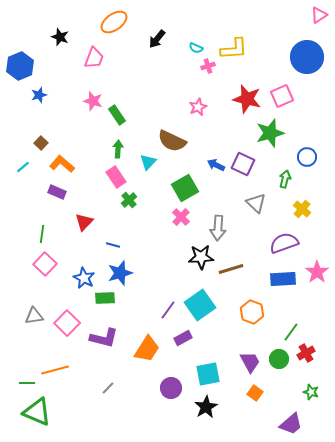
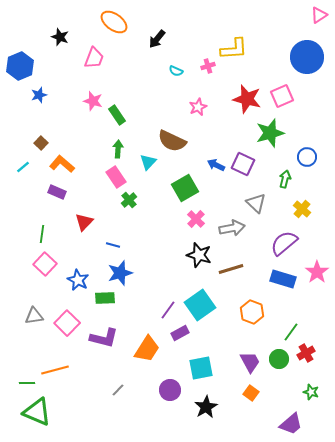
orange ellipse at (114, 22): rotated 72 degrees clockwise
cyan semicircle at (196, 48): moved 20 px left, 23 px down
pink cross at (181, 217): moved 15 px right, 2 px down
gray arrow at (218, 228): moved 14 px right; rotated 105 degrees counterclockwise
purple semicircle at (284, 243): rotated 20 degrees counterclockwise
black star at (201, 257): moved 2 px left, 2 px up; rotated 20 degrees clockwise
blue star at (84, 278): moved 6 px left, 2 px down
blue rectangle at (283, 279): rotated 20 degrees clockwise
purple rectangle at (183, 338): moved 3 px left, 5 px up
cyan square at (208, 374): moved 7 px left, 6 px up
gray line at (108, 388): moved 10 px right, 2 px down
purple circle at (171, 388): moved 1 px left, 2 px down
orange square at (255, 393): moved 4 px left
